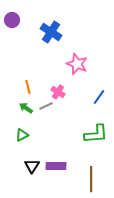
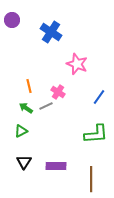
orange line: moved 1 px right, 1 px up
green triangle: moved 1 px left, 4 px up
black triangle: moved 8 px left, 4 px up
